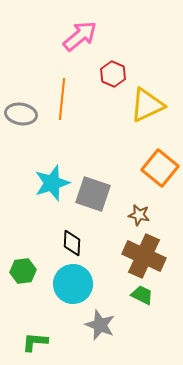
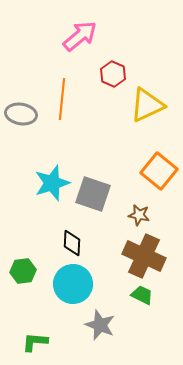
orange square: moved 1 px left, 3 px down
